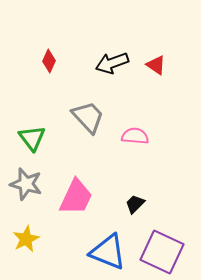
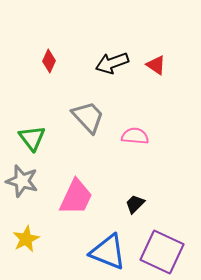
gray star: moved 4 px left, 3 px up
